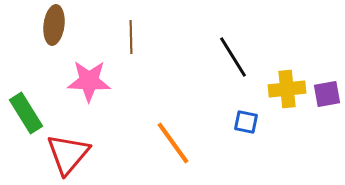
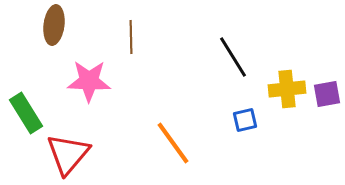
blue square: moved 1 px left, 2 px up; rotated 25 degrees counterclockwise
